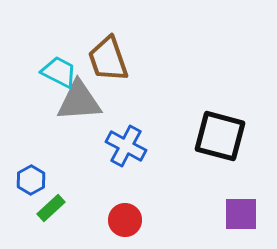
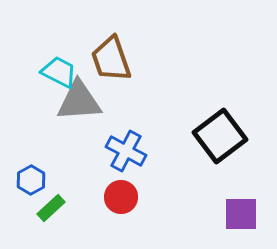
brown trapezoid: moved 3 px right
black square: rotated 38 degrees clockwise
blue cross: moved 5 px down
red circle: moved 4 px left, 23 px up
